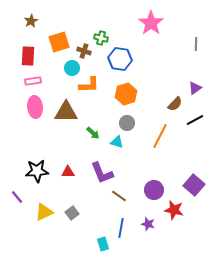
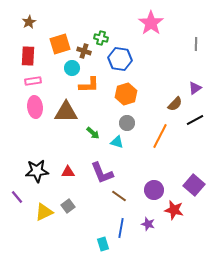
brown star: moved 2 px left, 1 px down
orange square: moved 1 px right, 2 px down
gray square: moved 4 px left, 7 px up
